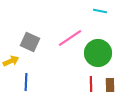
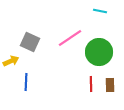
green circle: moved 1 px right, 1 px up
